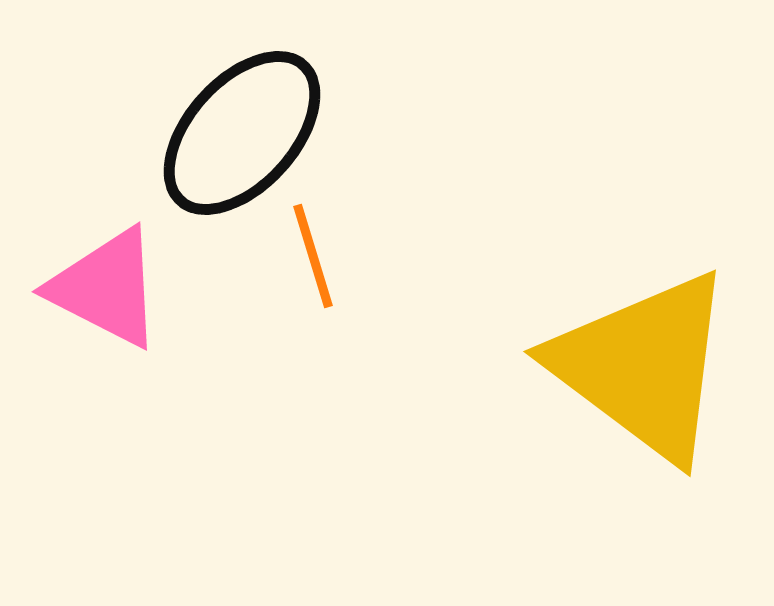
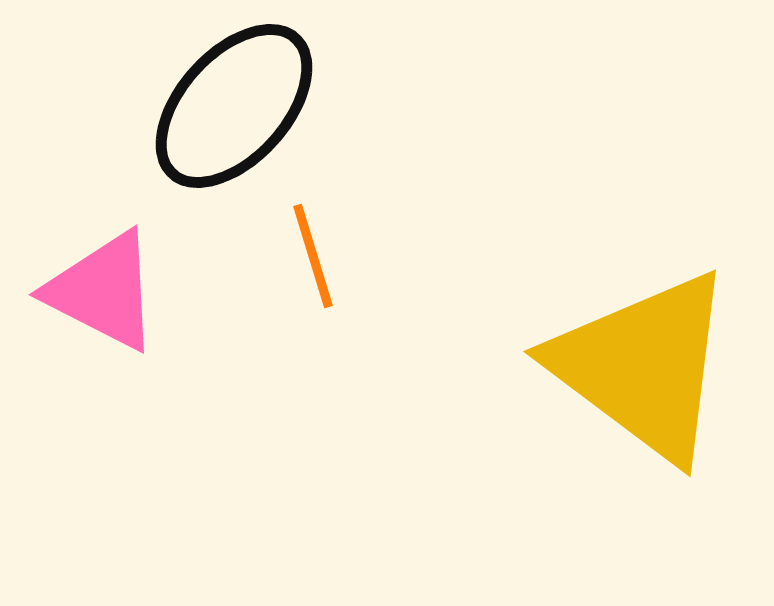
black ellipse: moved 8 px left, 27 px up
pink triangle: moved 3 px left, 3 px down
